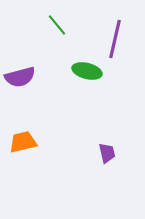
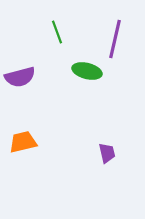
green line: moved 7 px down; rotated 20 degrees clockwise
